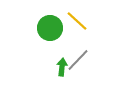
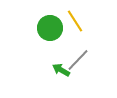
yellow line: moved 2 px left; rotated 15 degrees clockwise
green arrow: moved 1 px left, 3 px down; rotated 66 degrees counterclockwise
